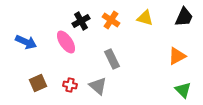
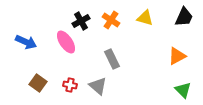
brown square: rotated 30 degrees counterclockwise
